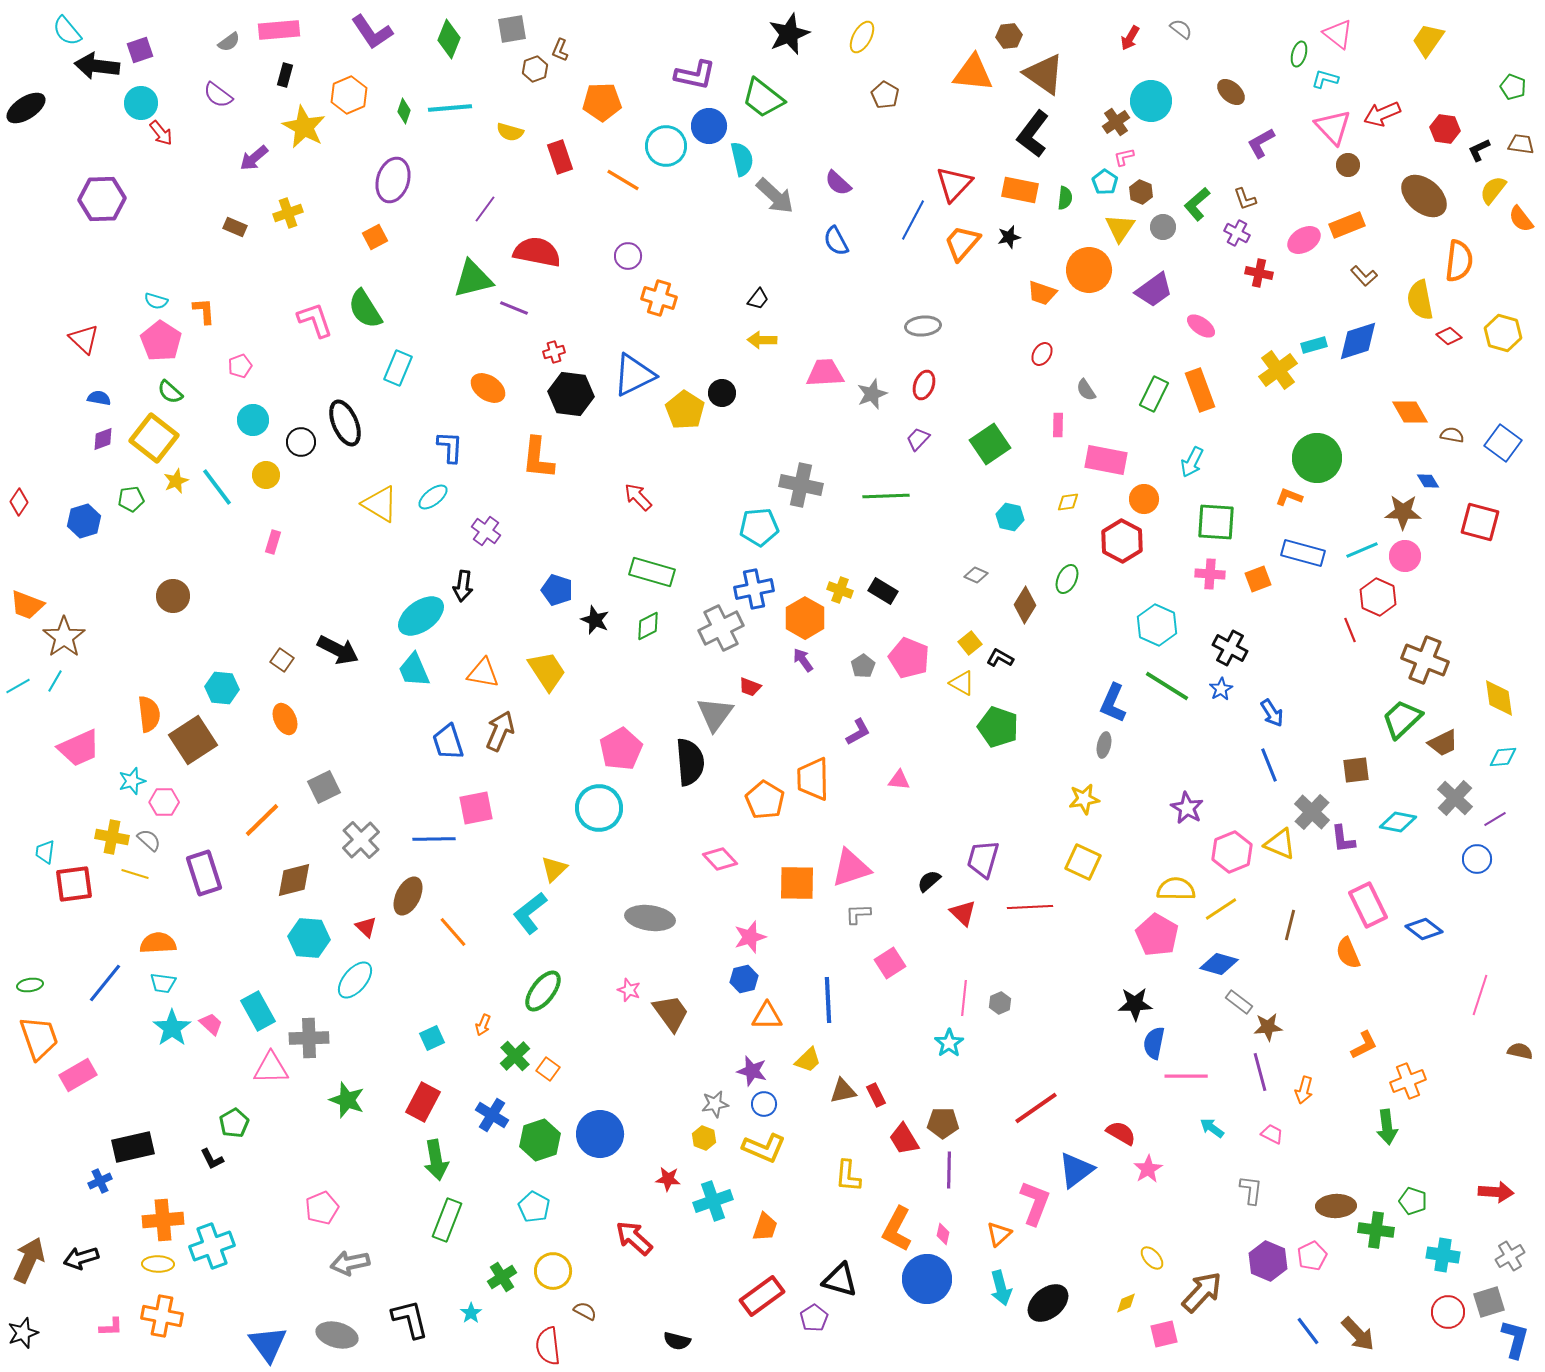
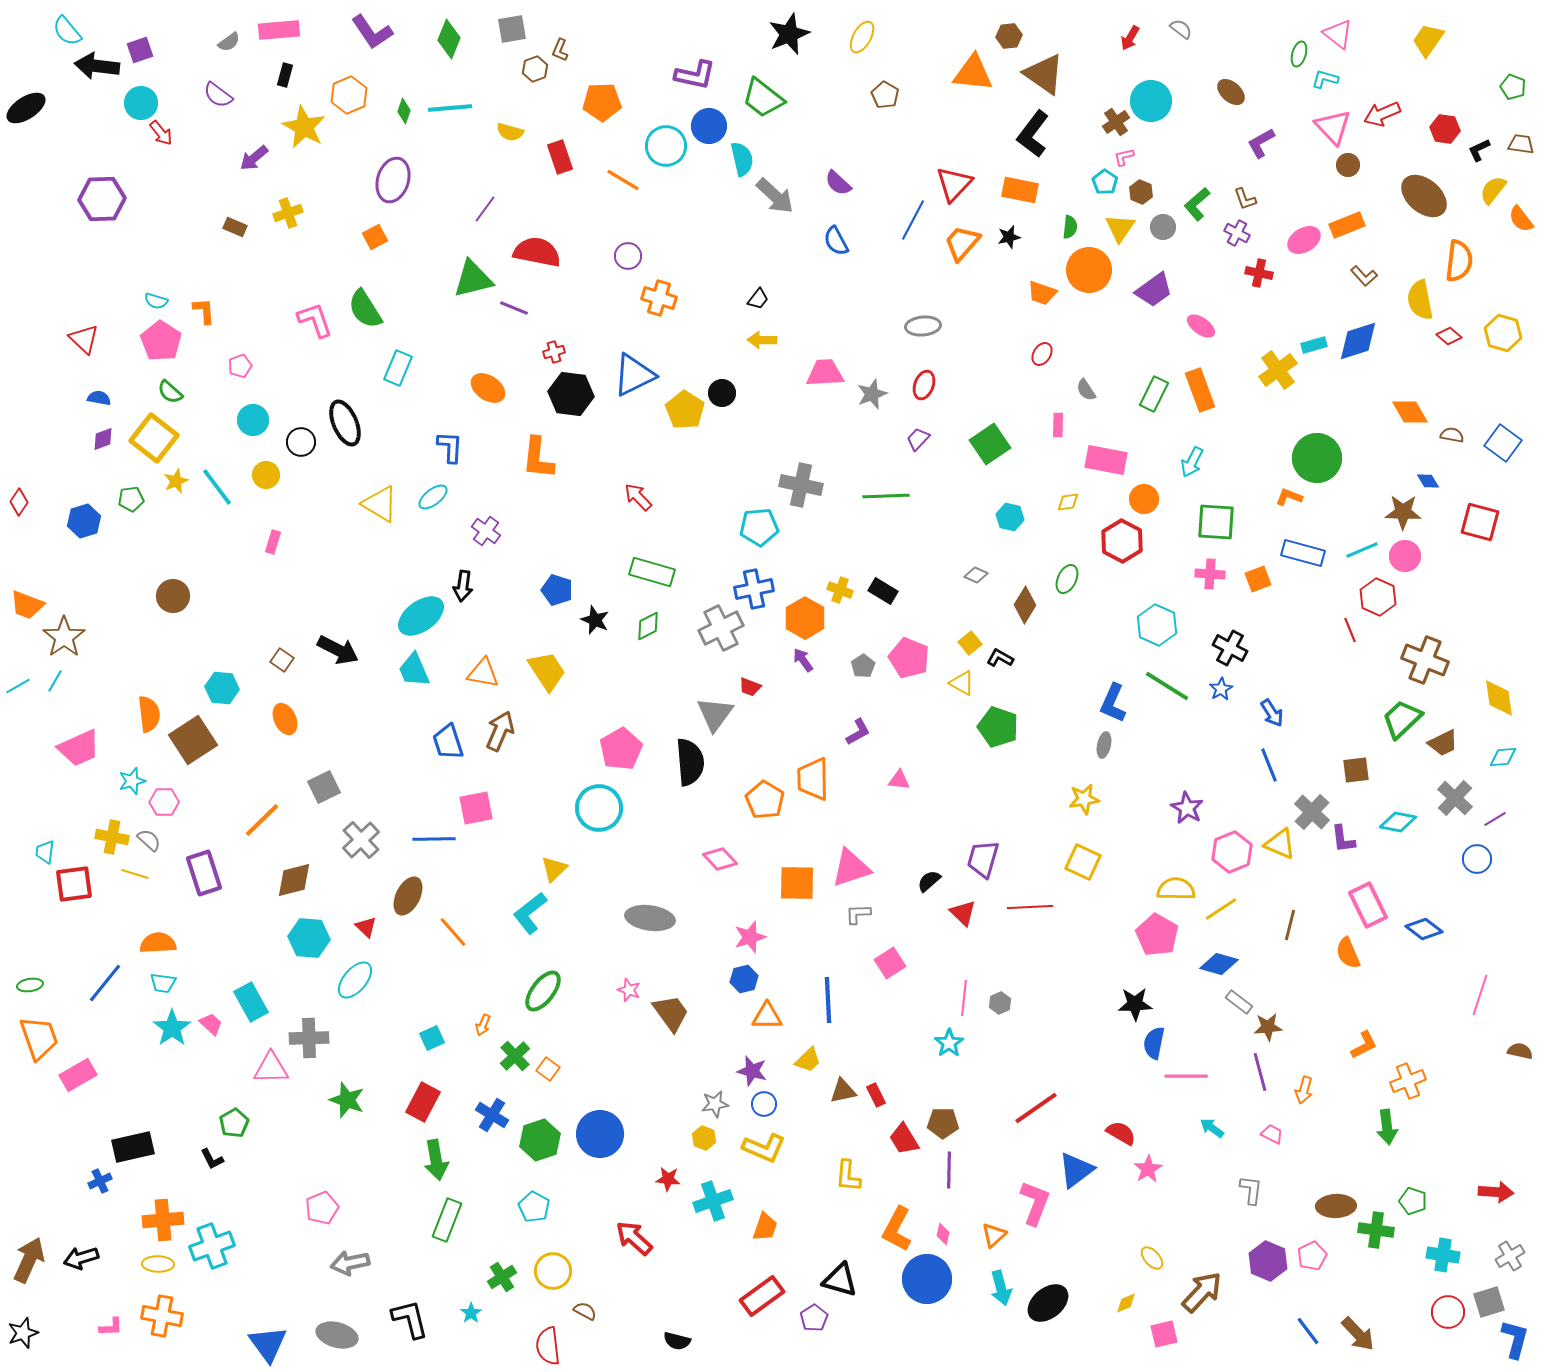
green semicircle at (1065, 198): moved 5 px right, 29 px down
cyan rectangle at (258, 1011): moved 7 px left, 9 px up
orange triangle at (999, 1234): moved 5 px left, 1 px down
